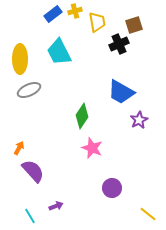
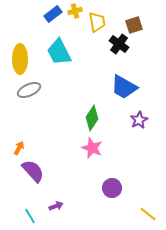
black cross: rotated 30 degrees counterclockwise
blue trapezoid: moved 3 px right, 5 px up
green diamond: moved 10 px right, 2 px down
